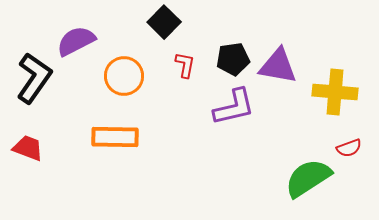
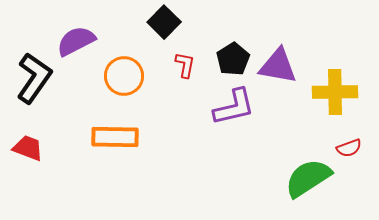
black pentagon: rotated 24 degrees counterclockwise
yellow cross: rotated 6 degrees counterclockwise
